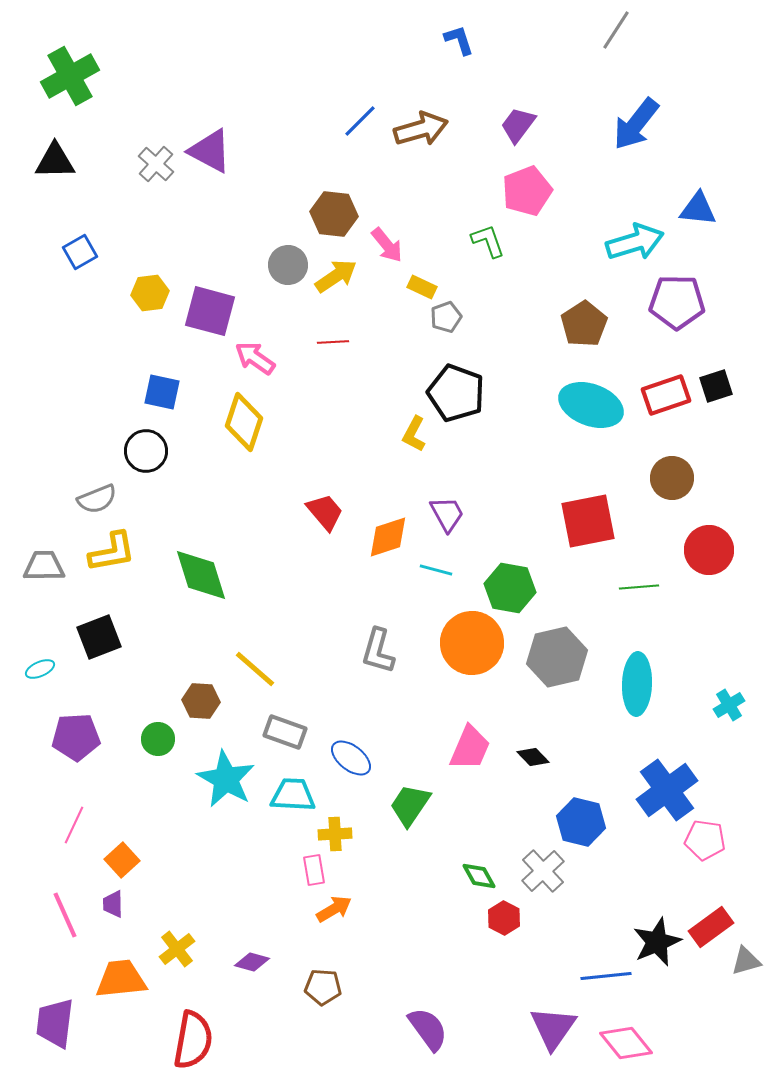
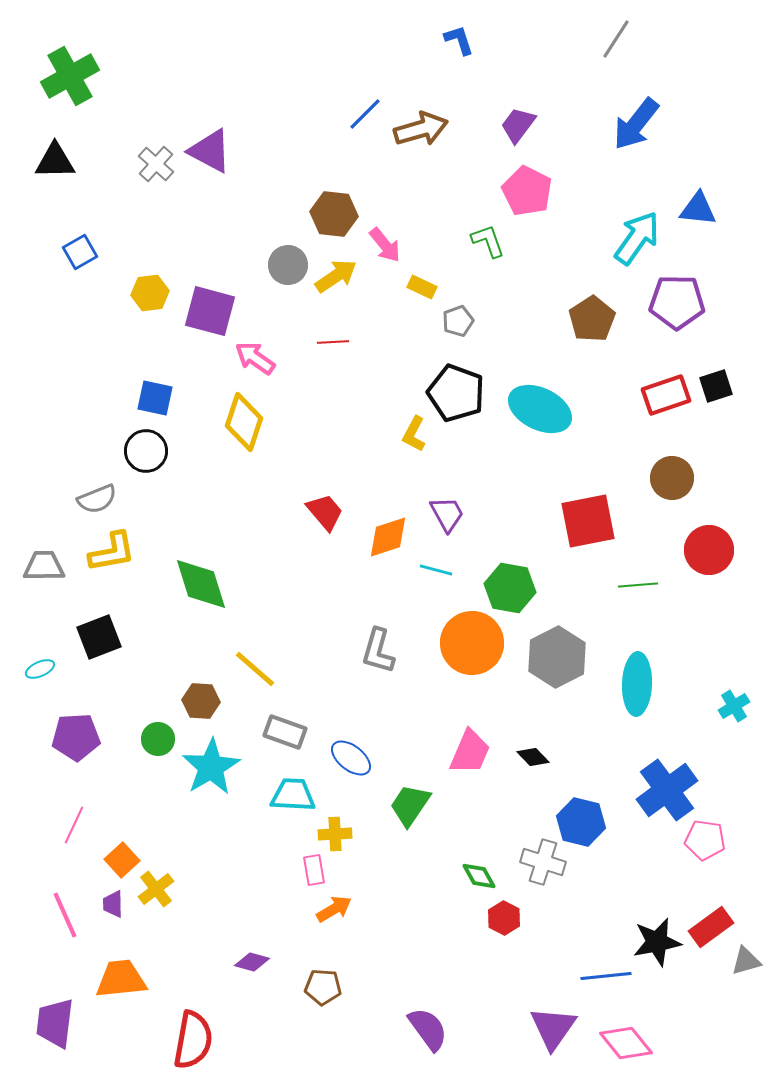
gray line at (616, 30): moved 9 px down
blue line at (360, 121): moved 5 px right, 7 px up
pink pentagon at (527, 191): rotated 24 degrees counterclockwise
cyan arrow at (635, 242): moved 2 px right, 4 px up; rotated 38 degrees counterclockwise
pink arrow at (387, 245): moved 2 px left
gray pentagon at (446, 317): moved 12 px right, 4 px down
brown pentagon at (584, 324): moved 8 px right, 5 px up
blue square at (162, 392): moved 7 px left, 6 px down
cyan ellipse at (591, 405): moved 51 px left, 4 px down; rotated 6 degrees clockwise
green diamond at (201, 575): moved 9 px down
green line at (639, 587): moved 1 px left, 2 px up
gray hexagon at (557, 657): rotated 14 degrees counterclockwise
cyan cross at (729, 705): moved 5 px right, 1 px down
pink trapezoid at (470, 748): moved 4 px down
cyan star at (226, 779): moved 15 px left, 12 px up; rotated 12 degrees clockwise
gray cross at (543, 871): moved 9 px up; rotated 30 degrees counterclockwise
black star at (657, 942): rotated 12 degrees clockwise
yellow cross at (177, 949): moved 21 px left, 60 px up
